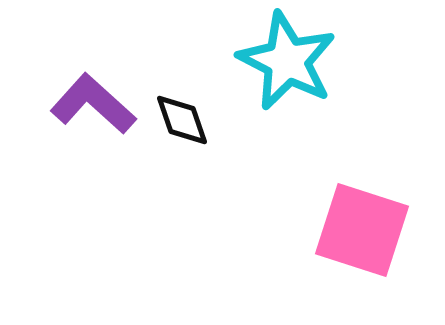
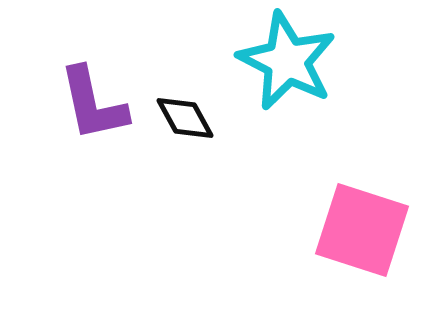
purple L-shape: rotated 144 degrees counterclockwise
black diamond: moved 3 px right, 2 px up; rotated 10 degrees counterclockwise
